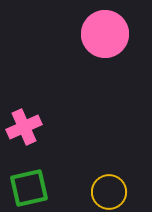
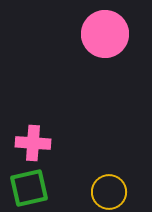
pink cross: moved 9 px right, 16 px down; rotated 28 degrees clockwise
